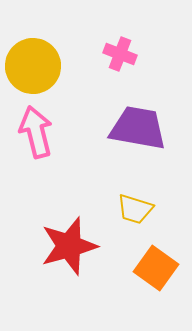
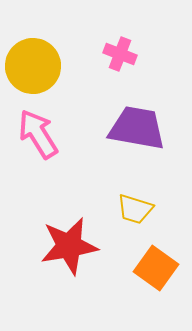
purple trapezoid: moved 1 px left
pink arrow: moved 2 px right, 2 px down; rotated 18 degrees counterclockwise
red star: rotated 6 degrees clockwise
